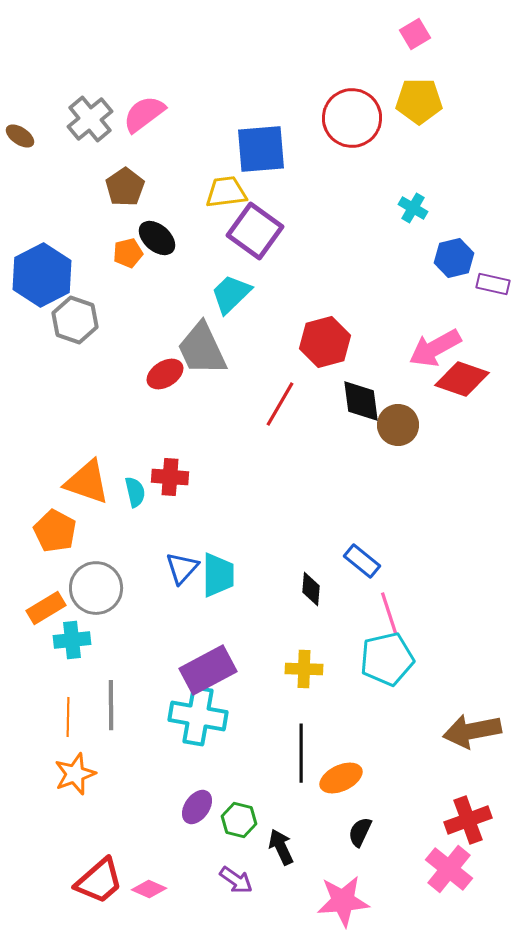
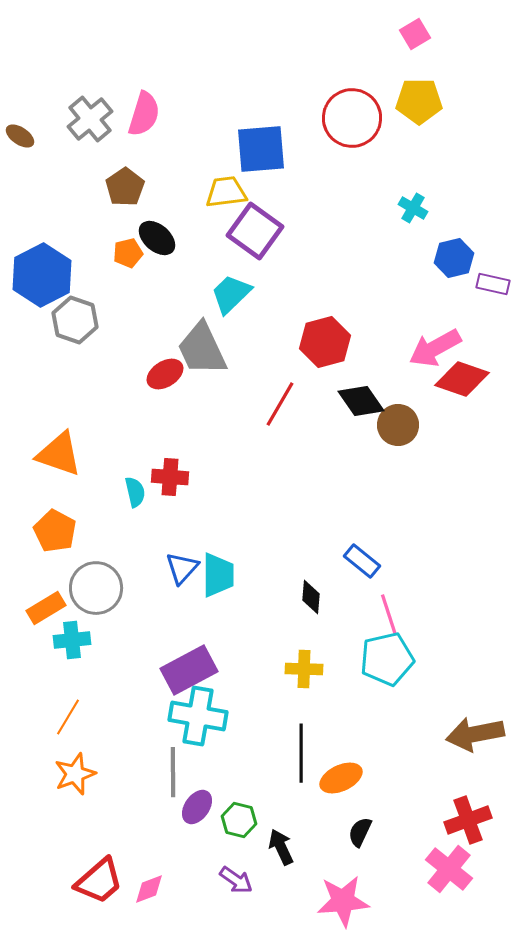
pink semicircle at (144, 114): rotated 144 degrees clockwise
black diamond at (361, 401): rotated 27 degrees counterclockwise
orange triangle at (87, 482): moved 28 px left, 28 px up
black diamond at (311, 589): moved 8 px down
pink line at (389, 613): moved 2 px down
purple rectangle at (208, 670): moved 19 px left
gray line at (111, 705): moved 62 px right, 67 px down
orange line at (68, 717): rotated 30 degrees clockwise
brown arrow at (472, 731): moved 3 px right, 3 px down
pink diamond at (149, 889): rotated 44 degrees counterclockwise
